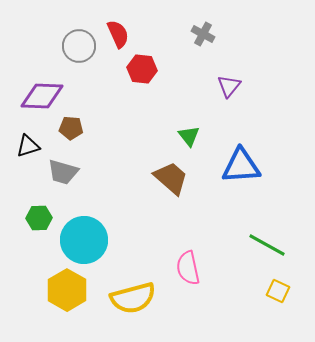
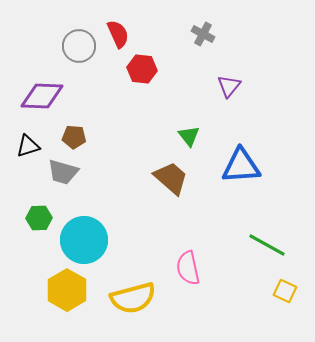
brown pentagon: moved 3 px right, 9 px down
yellow square: moved 7 px right
